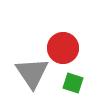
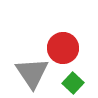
green square: rotated 25 degrees clockwise
